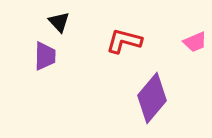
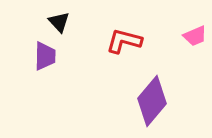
pink trapezoid: moved 6 px up
purple diamond: moved 3 px down
